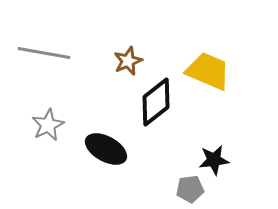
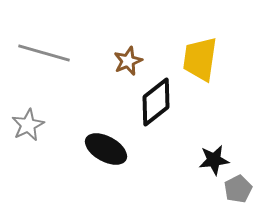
gray line: rotated 6 degrees clockwise
yellow trapezoid: moved 8 px left, 12 px up; rotated 105 degrees counterclockwise
gray star: moved 20 px left
gray pentagon: moved 48 px right; rotated 20 degrees counterclockwise
